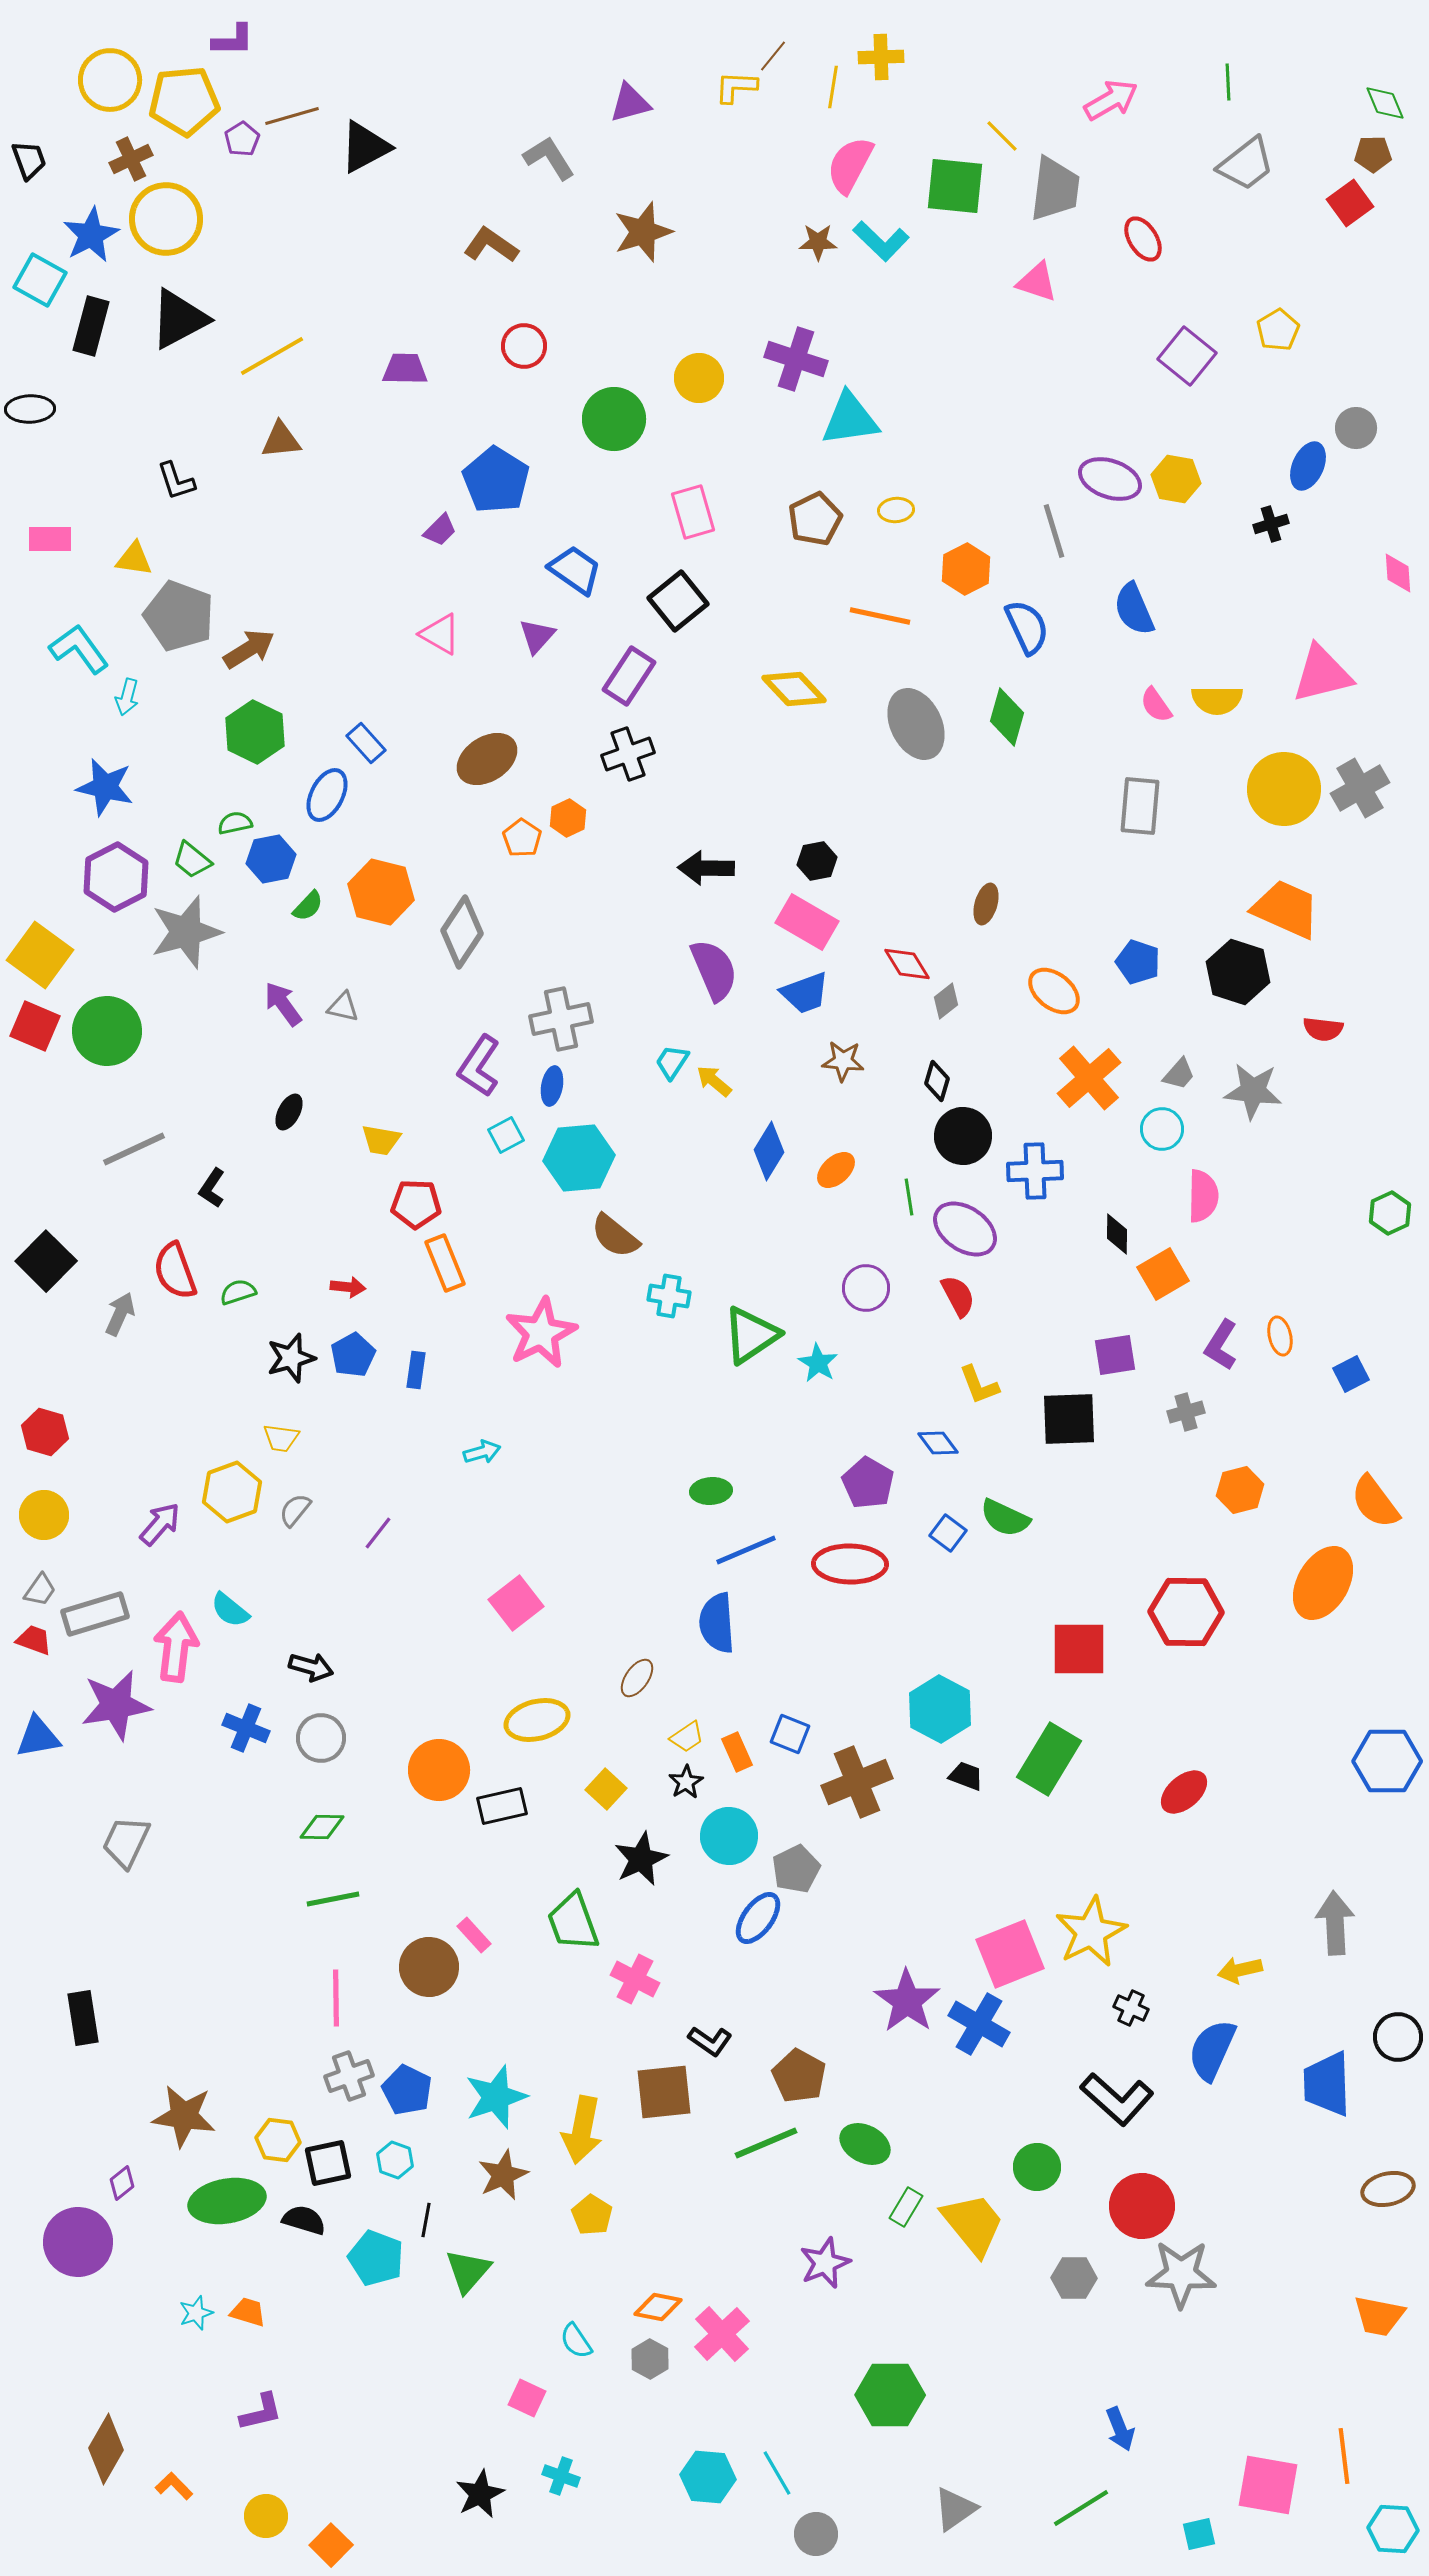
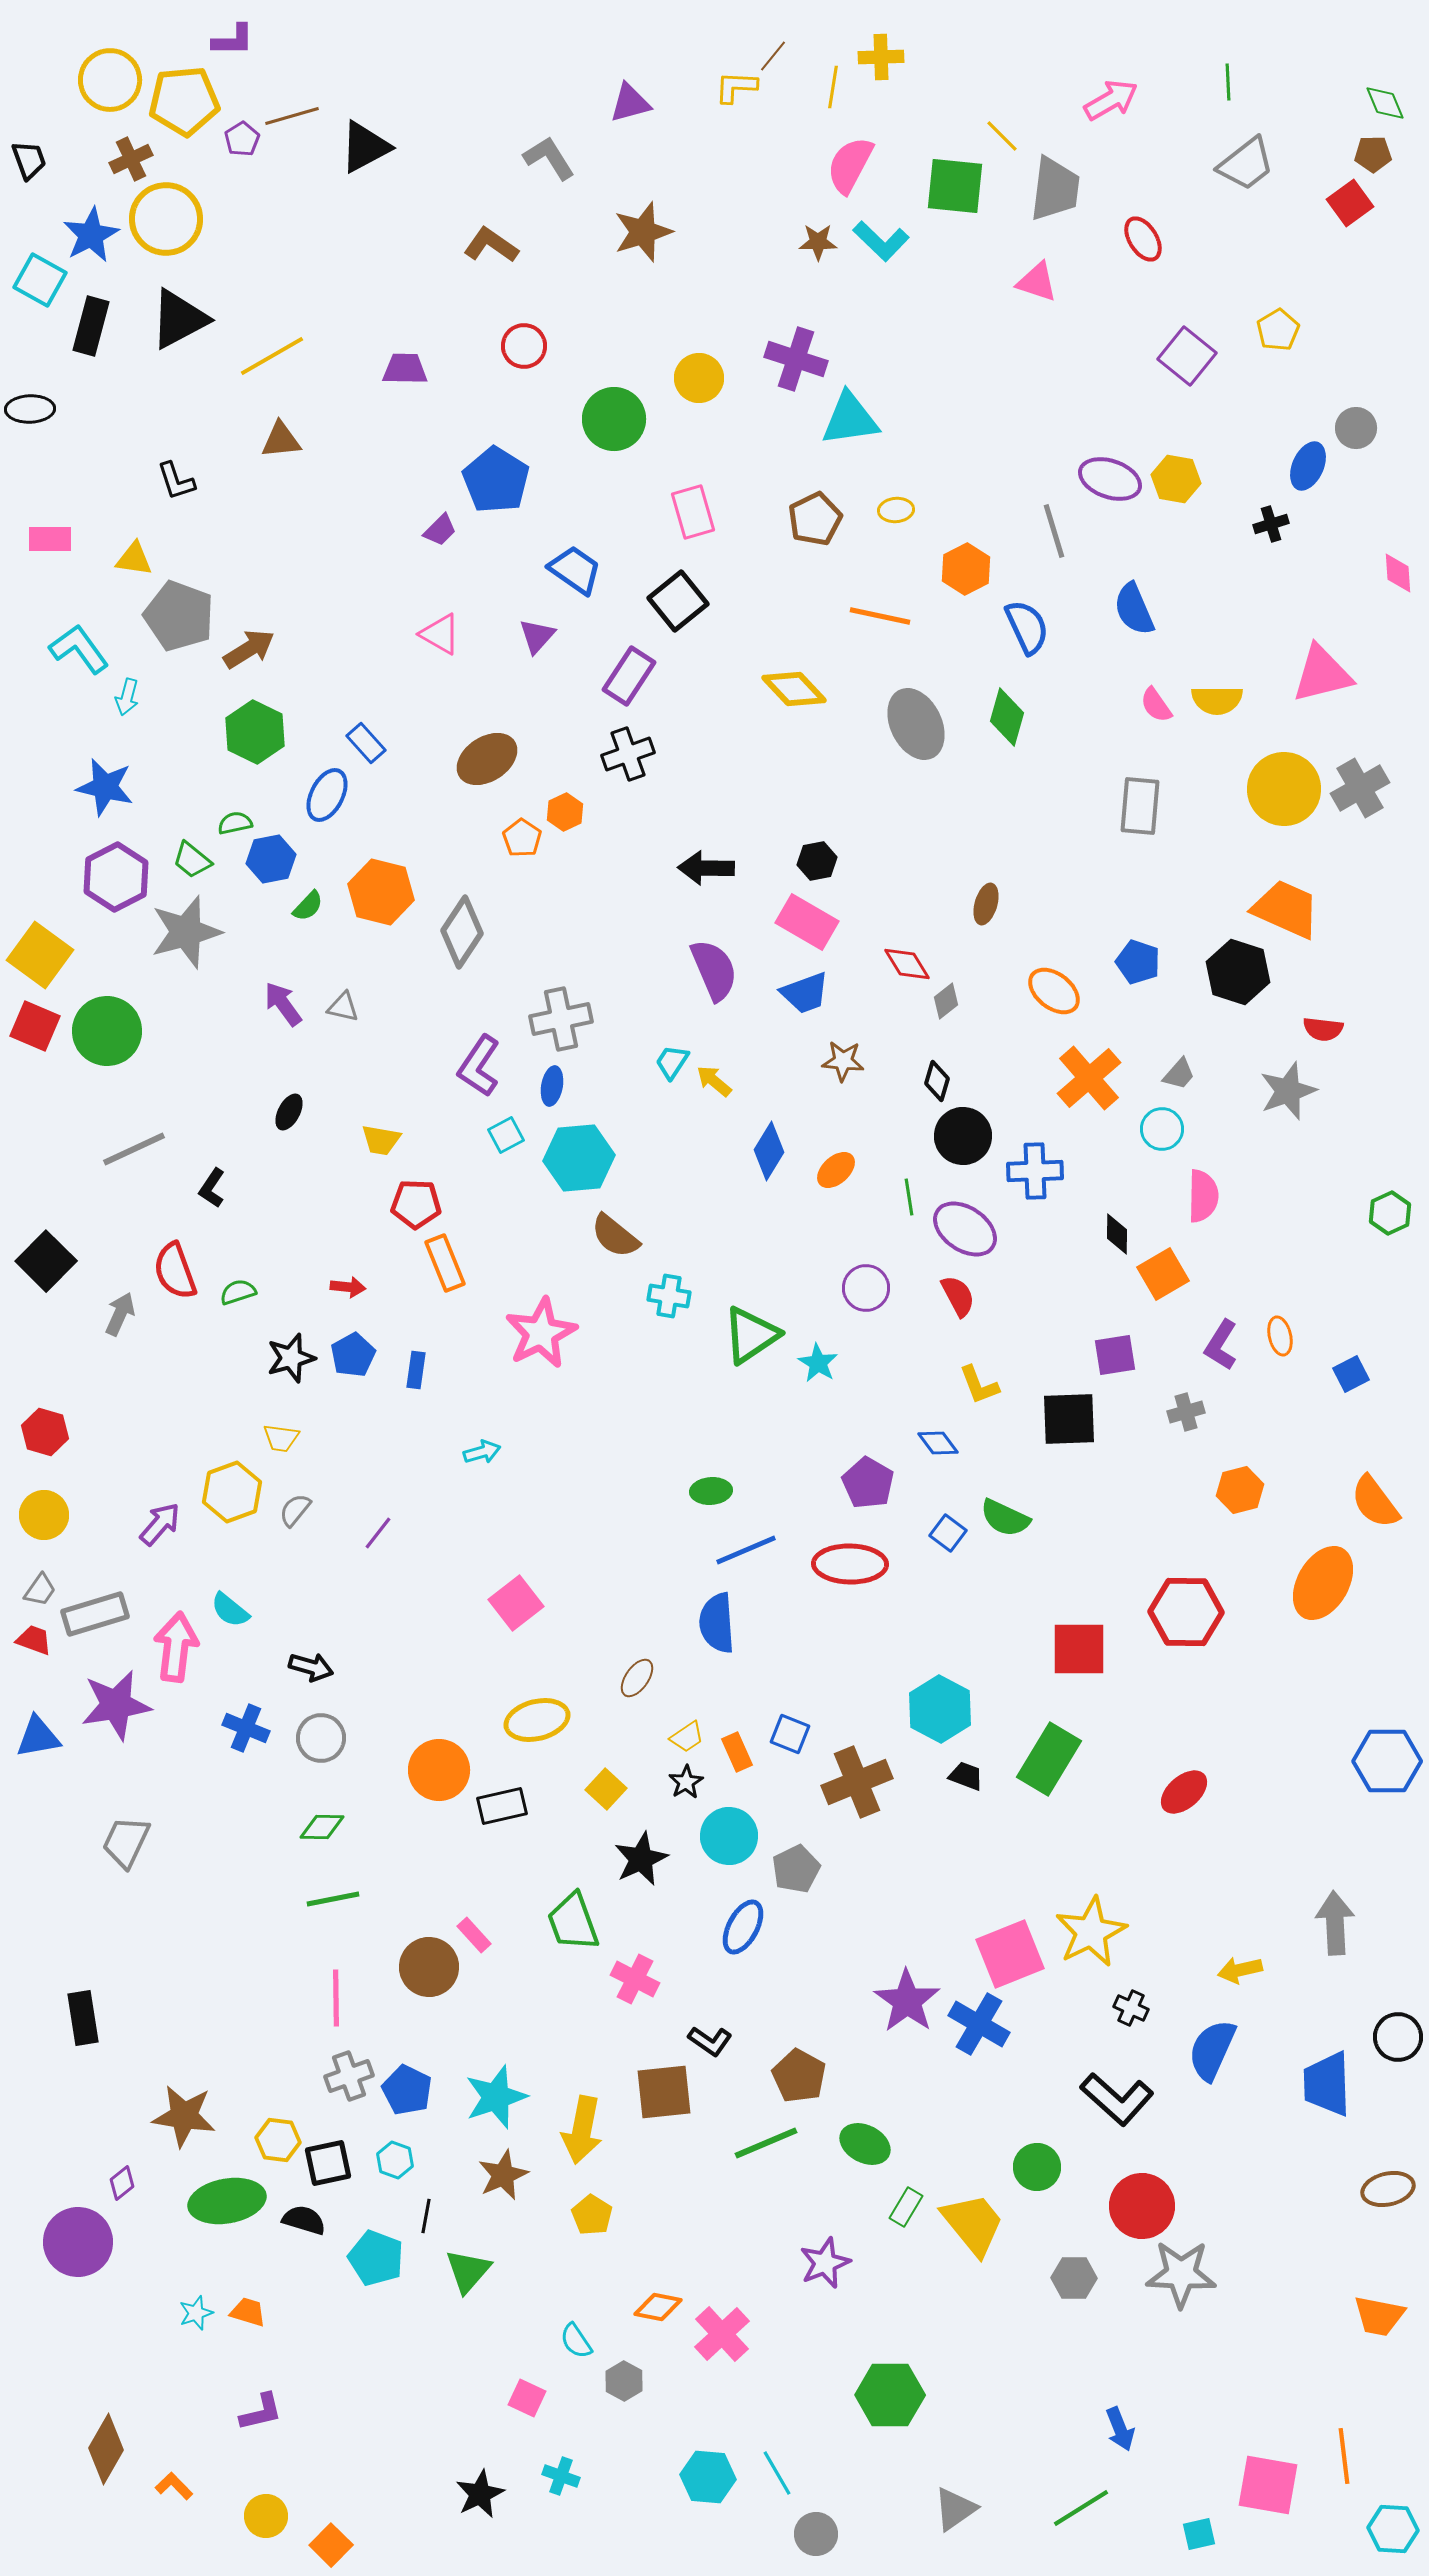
orange hexagon at (568, 818): moved 3 px left, 6 px up
gray star at (1253, 1091): moved 35 px right; rotated 26 degrees counterclockwise
blue ellipse at (758, 1918): moved 15 px left, 9 px down; rotated 8 degrees counterclockwise
black line at (426, 2220): moved 4 px up
gray hexagon at (650, 2359): moved 26 px left, 22 px down
